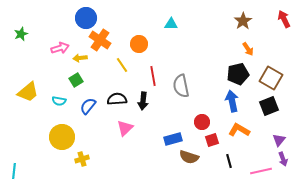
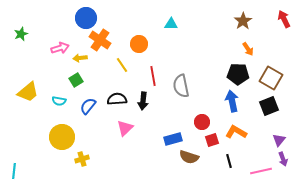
black pentagon: rotated 15 degrees clockwise
orange L-shape: moved 3 px left, 2 px down
